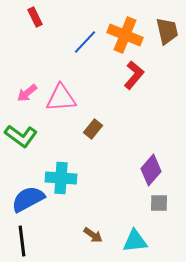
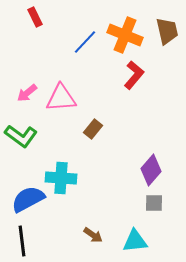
gray square: moved 5 px left
